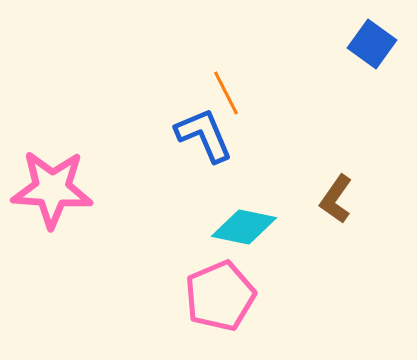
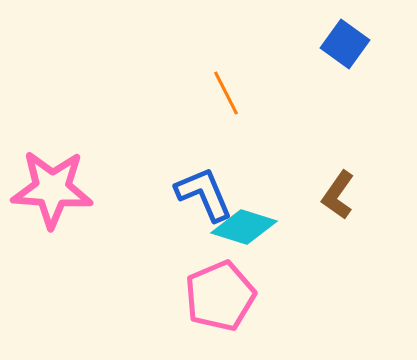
blue square: moved 27 px left
blue L-shape: moved 59 px down
brown L-shape: moved 2 px right, 4 px up
cyan diamond: rotated 6 degrees clockwise
